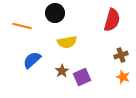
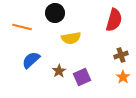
red semicircle: moved 2 px right
orange line: moved 1 px down
yellow semicircle: moved 4 px right, 4 px up
blue semicircle: moved 1 px left
brown star: moved 3 px left
orange star: rotated 16 degrees clockwise
